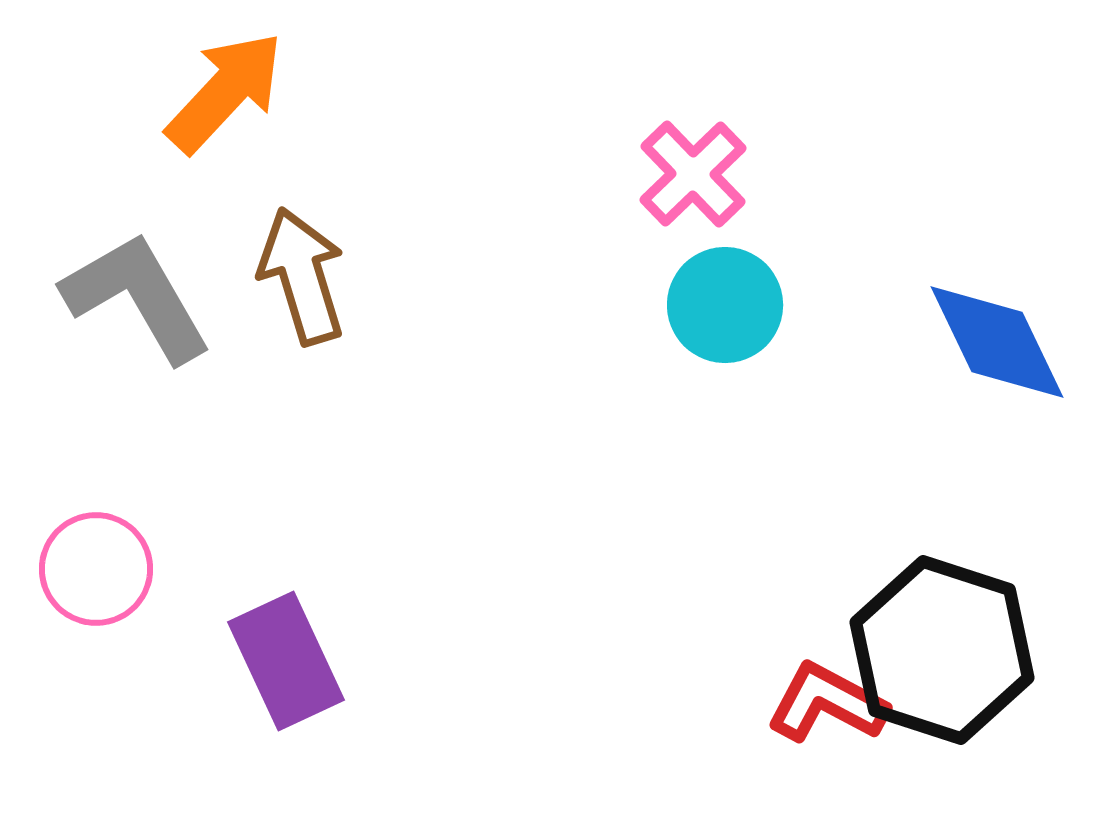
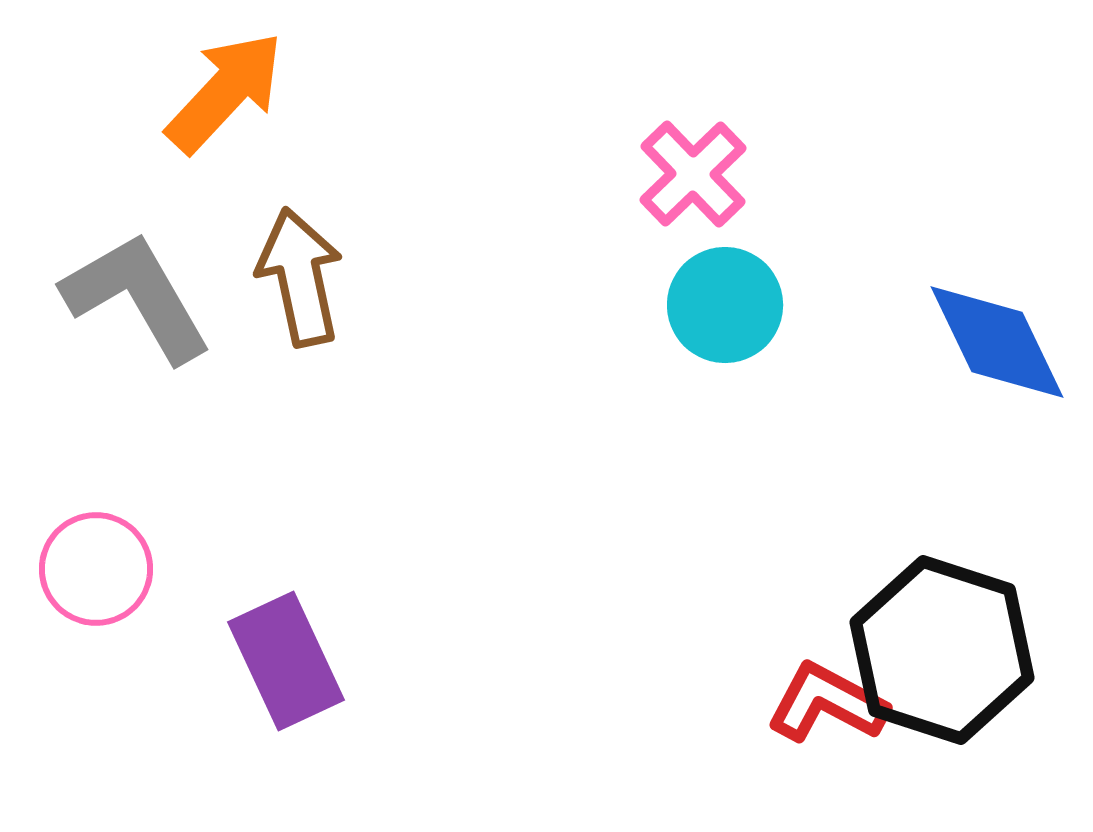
brown arrow: moved 2 px left, 1 px down; rotated 5 degrees clockwise
